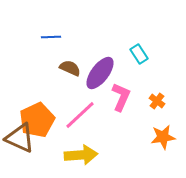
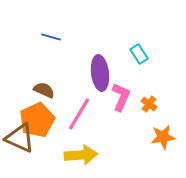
blue line: rotated 18 degrees clockwise
brown semicircle: moved 26 px left, 22 px down
purple ellipse: rotated 44 degrees counterclockwise
orange cross: moved 8 px left, 3 px down
pink line: moved 1 px left, 1 px up; rotated 16 degrees counterclockwise
